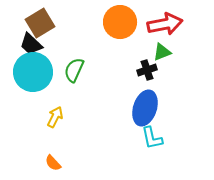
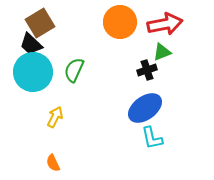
blue ellipse: rotated 36 degrees clockwise
orange semicircle: rotated 18 degrees clockwise
